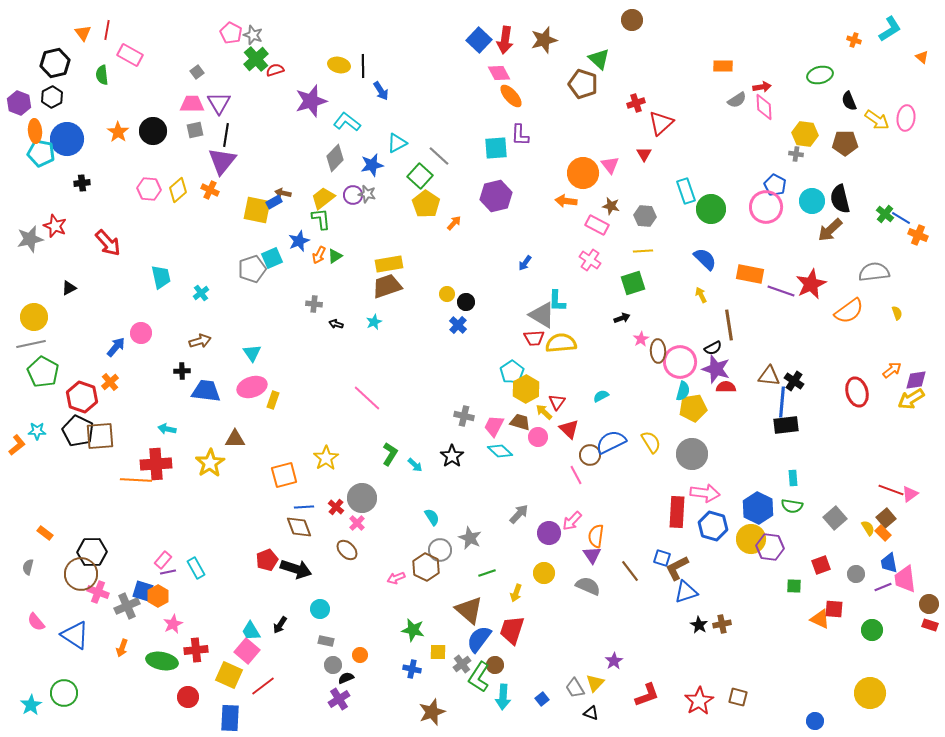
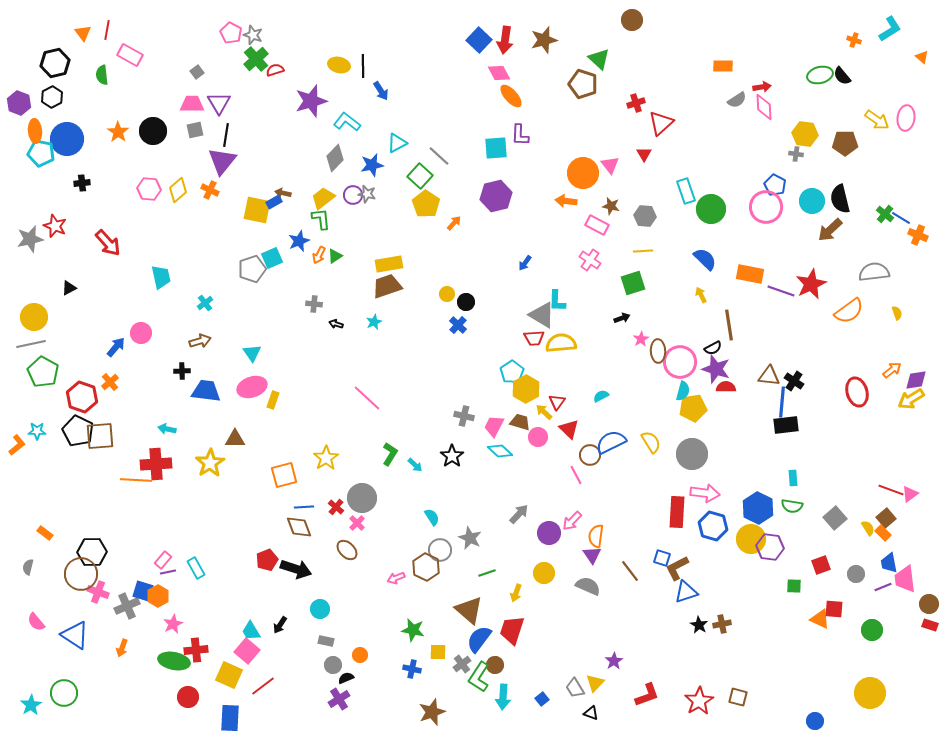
black semicircle at (849, 101): moved 7 px left, 25 px up; rotated 18 degrees counterclockwise
cyan cross at (201, 293): moved 4 px right, 10 px down
green ellipse at (162, 661): moved 12 px right
